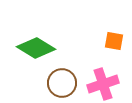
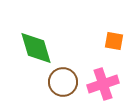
green diamond: rotated 42 degrees clockwise
brown circle: moved 1 px right, 1 px up
